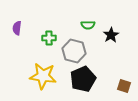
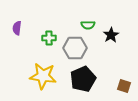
gray hexagon: moved 1 px right, 3 px up; rotated 15 degrees counterclockwise
